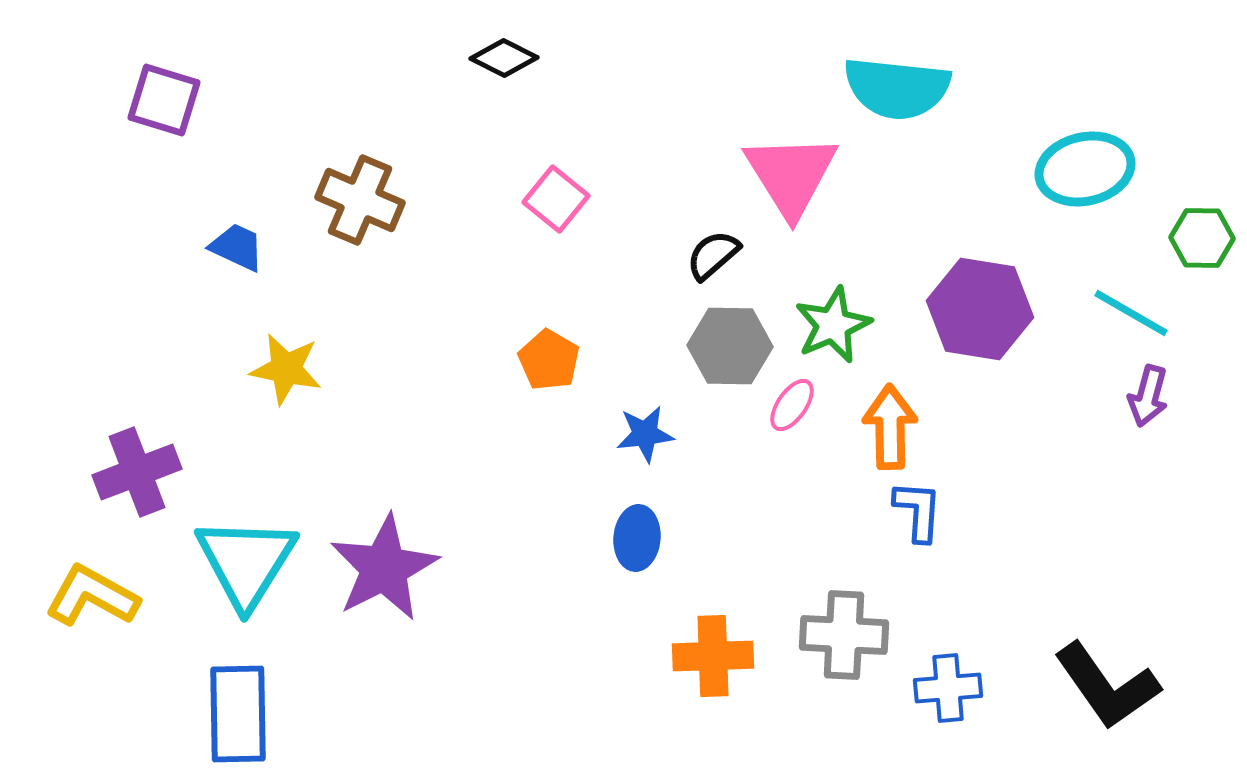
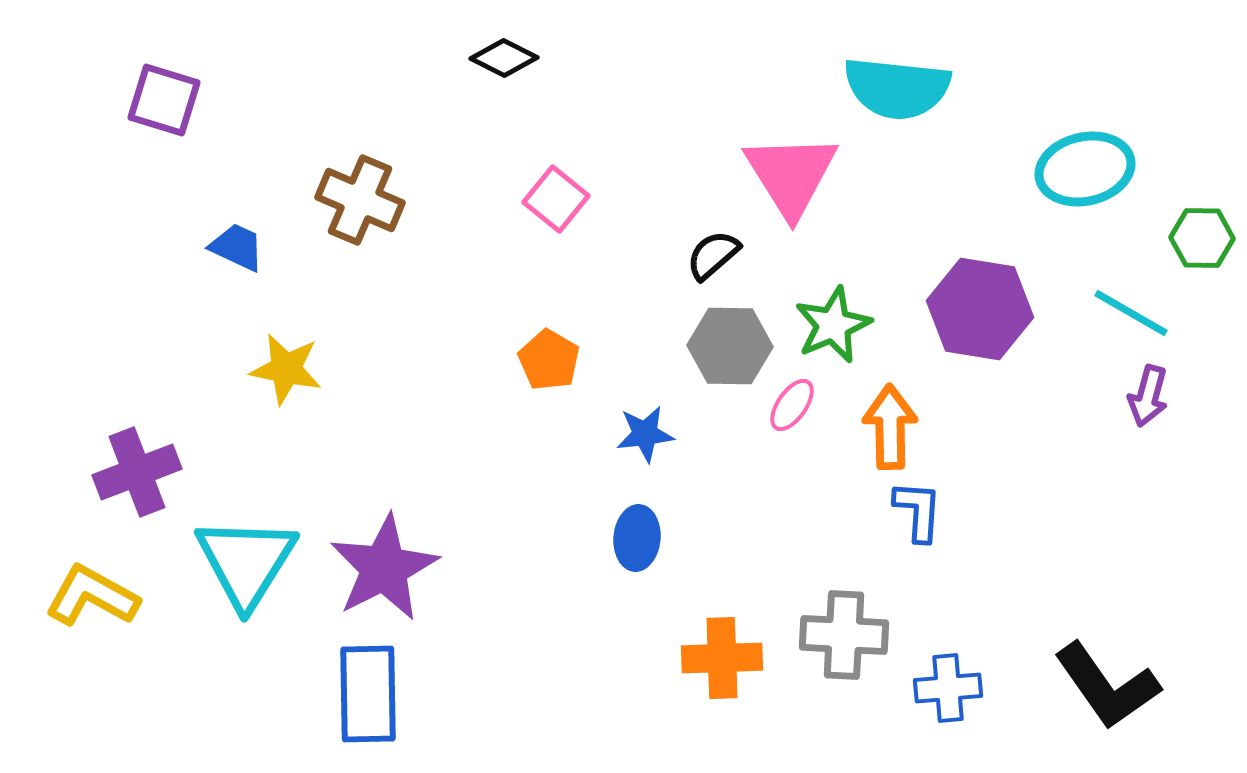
orange cross: moved 9 px right, 2 px down
blue rectangle: moved 130 px right, 20 px up
